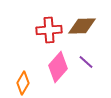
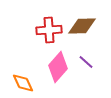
orange diamond: rotated 55 degrees counterclockwise
